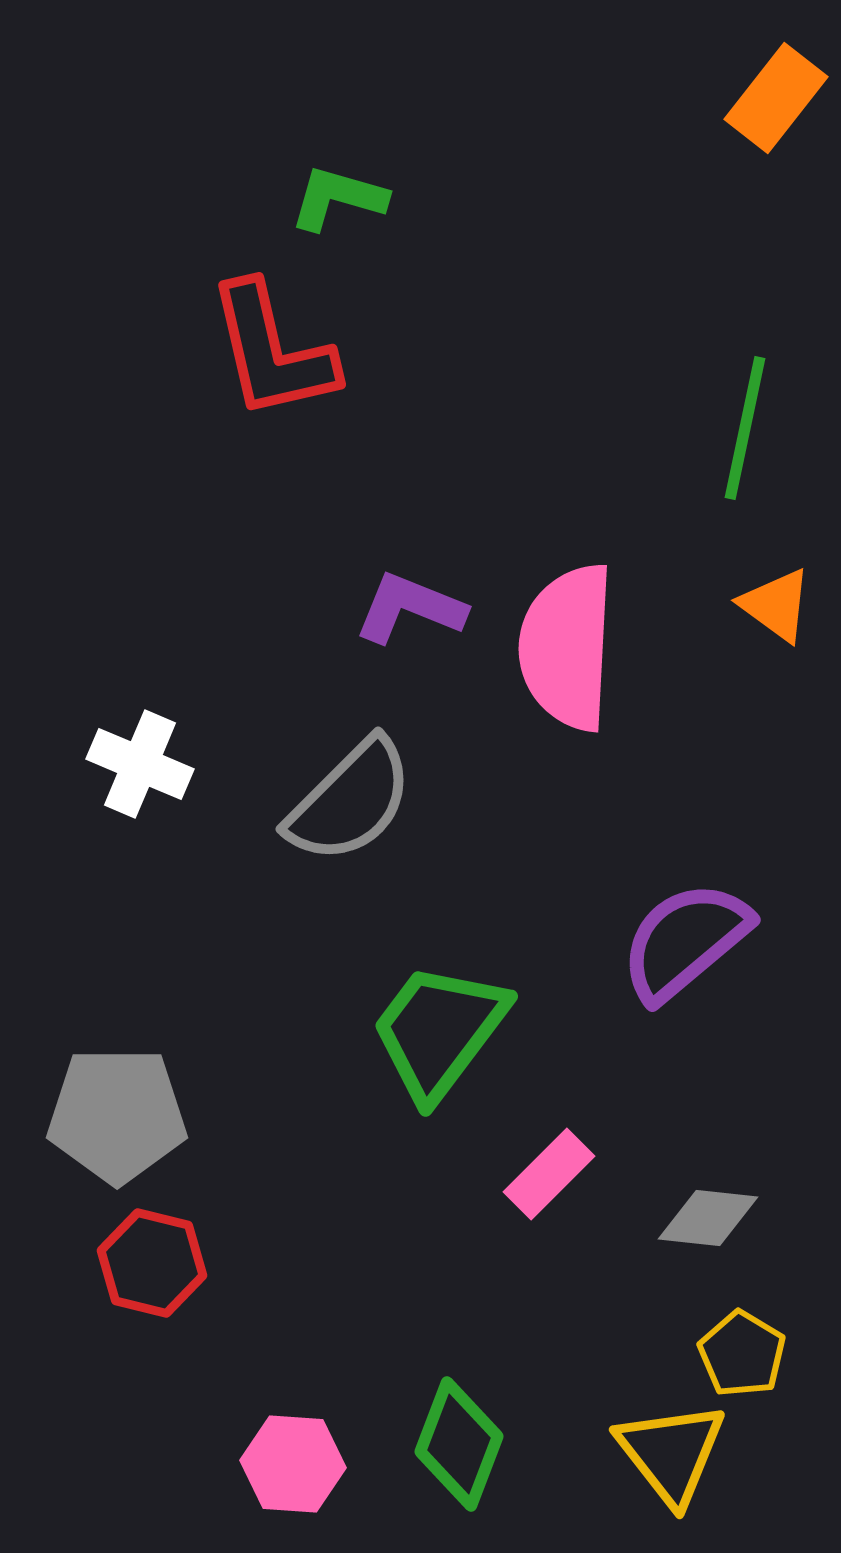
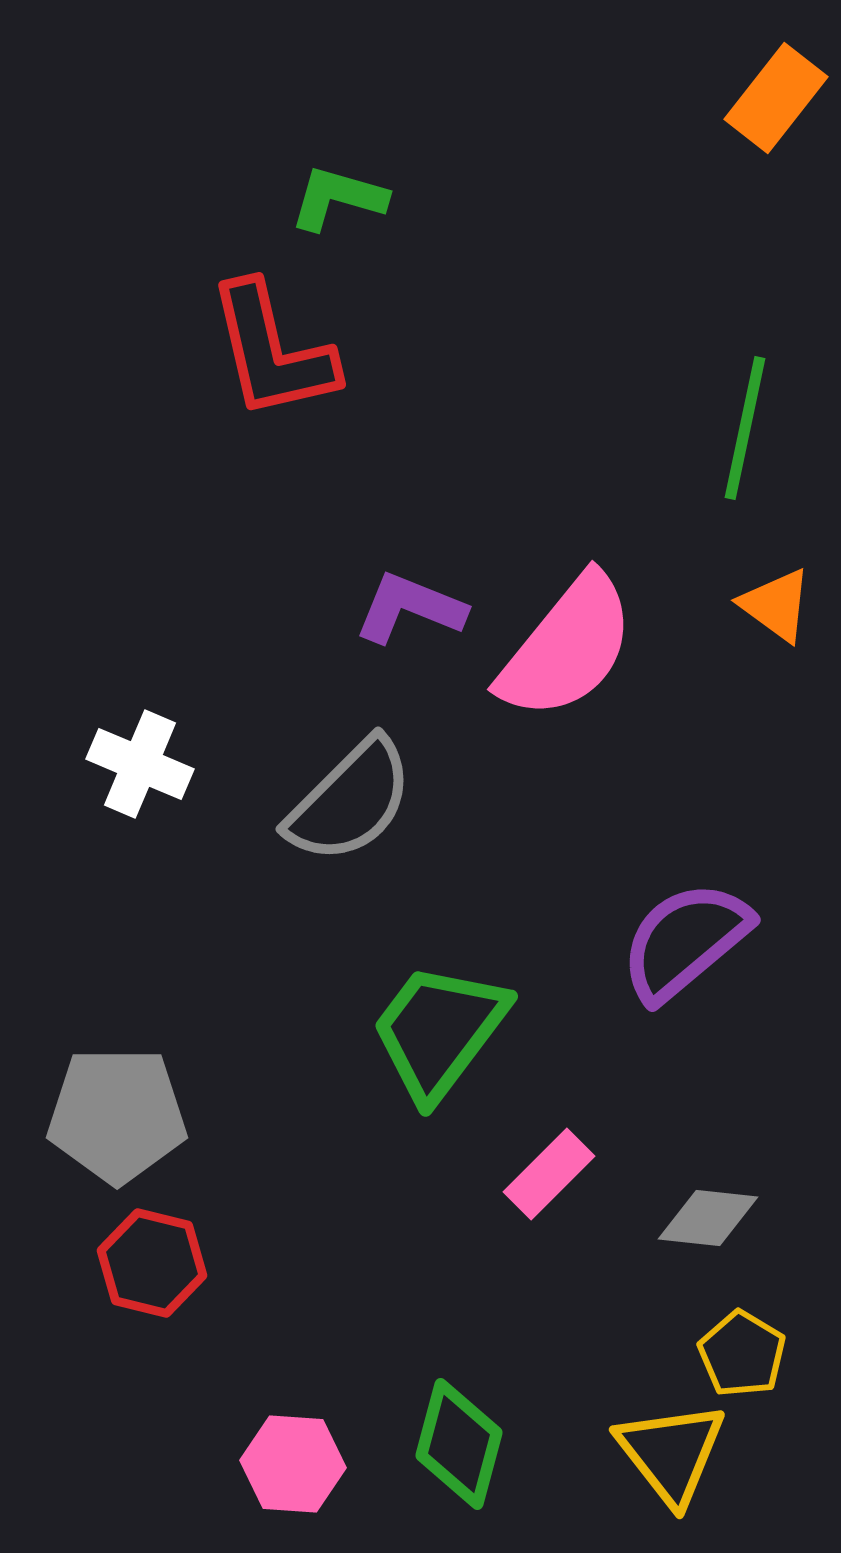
pink semicircle: rotated 144 degrees counterclockwise
green diamond: rotated 6 degrees counterclockwise
